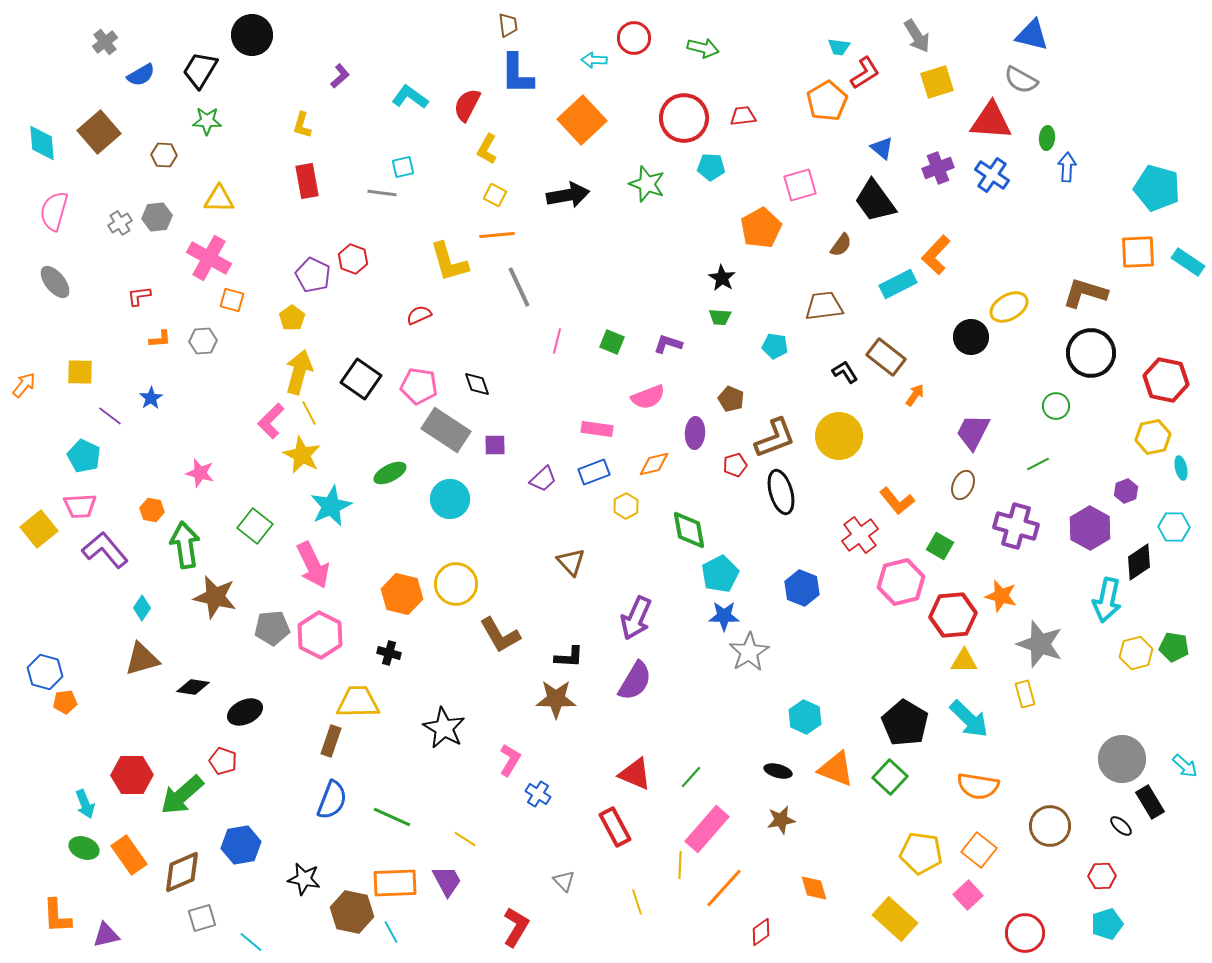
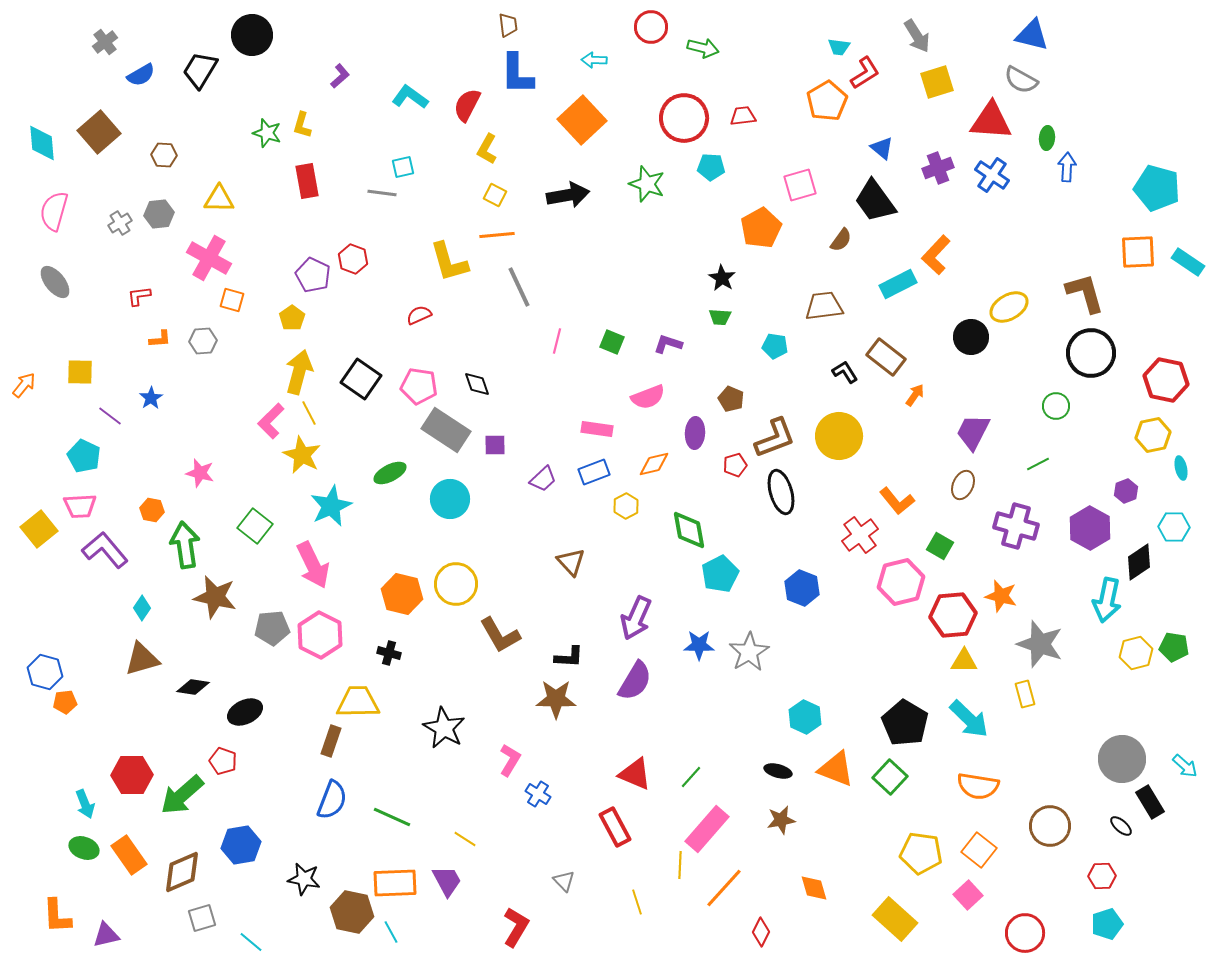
red circle at (634, 38): moved 17 px right, 11 px up
green star at (207, 121): moved 60 px right, 12 px down; rotated 16 degrees clockwise
gray hexagon at (157, 217): moved 2 px right, 3 px up
brown semicircle at (841, 245): moved 5 px up
brown L-shape at (1085, 293): rotated 57 degrees clockwise
yellow hexagon at (1153, 437): moved 2 px up
blue star at (724, 616): moved 25 px left, 29 px down
red diamond at (761, 932): rotated 28 degrees counterclockwise
